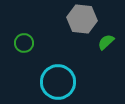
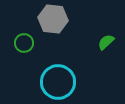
gray hexagon: moved 29 px left
